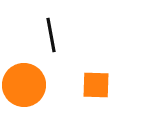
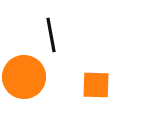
orange circle: moved 8 px up
